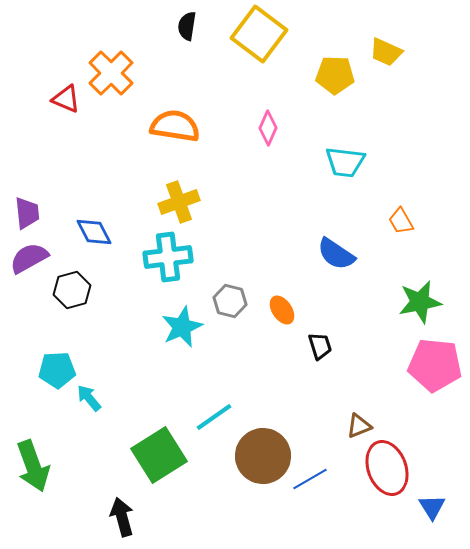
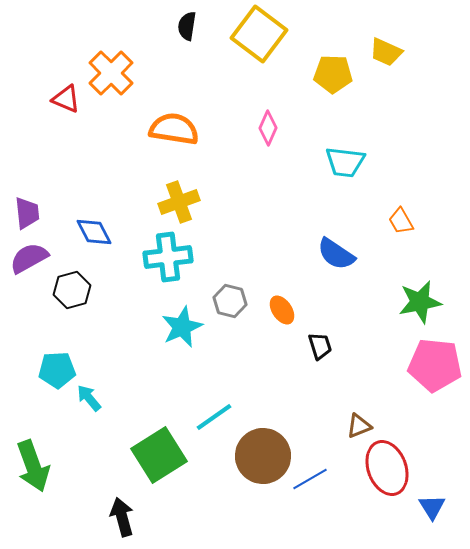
yellow pentagon: moved 2 px left, 1 px up
orange semicircle: moved 1 px left, 3 px down
